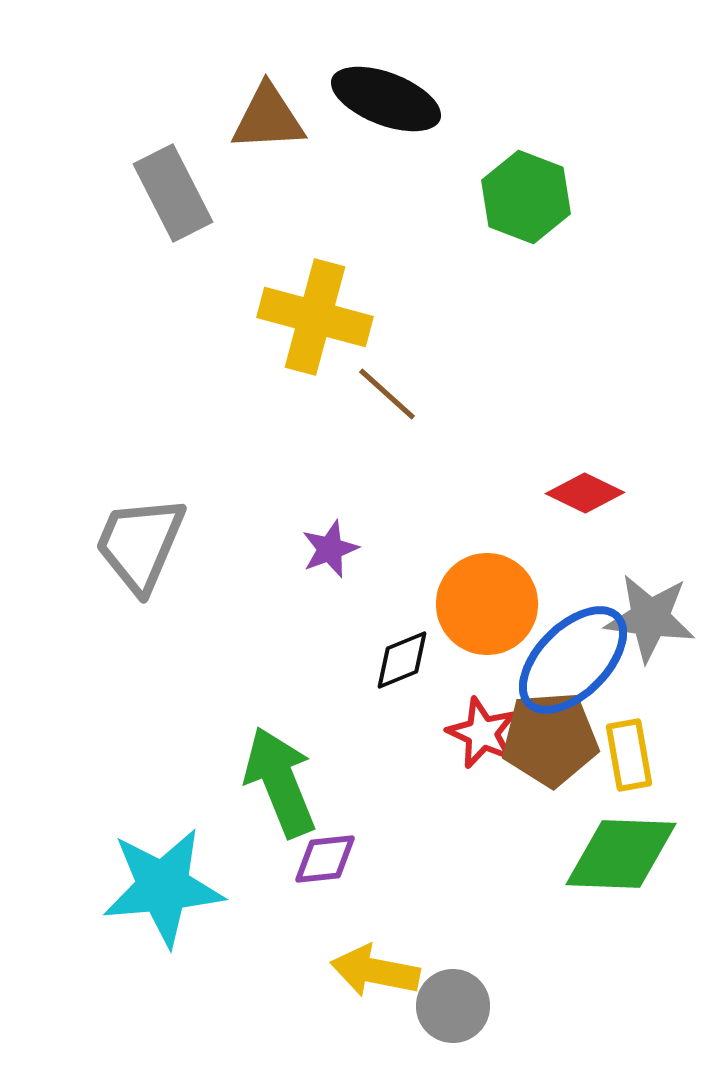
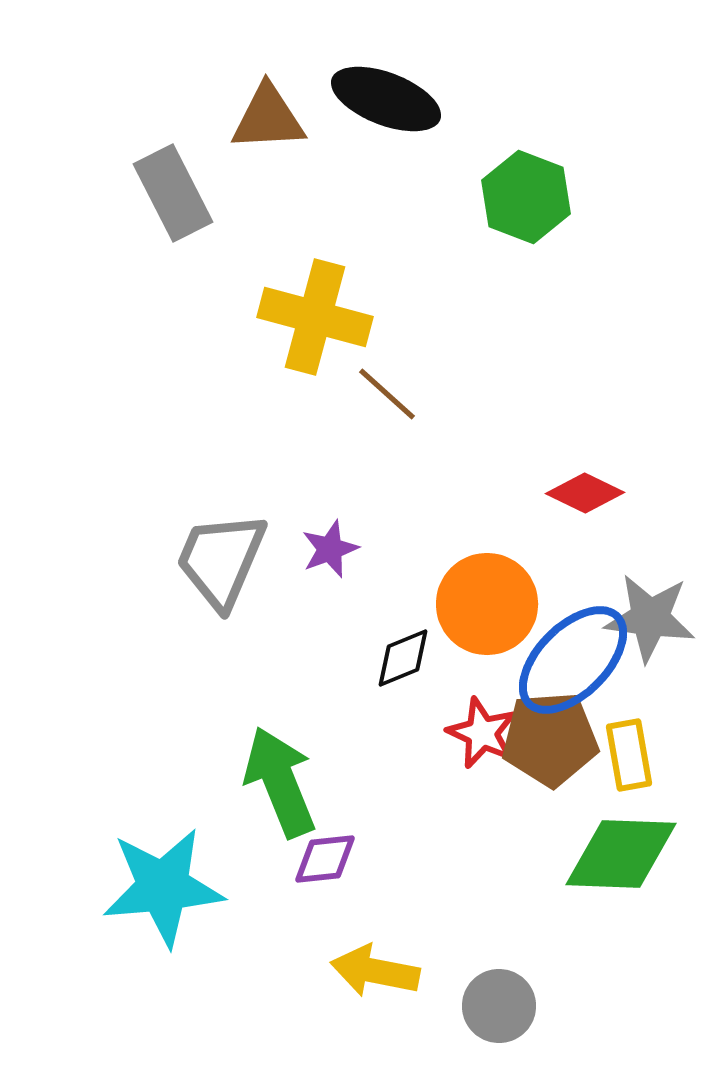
gray trapezoid: moved 81 px right, 16 px down
black diamond: moved 1 px right, 2 px up
gray circle: moved 46 px right
